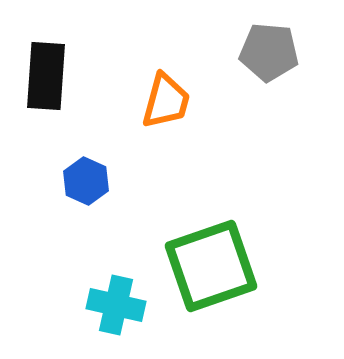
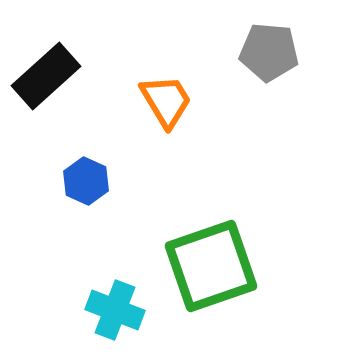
black rectangle: rotated 44 degrees clockwise
orange trapezoid: rotated 46 degrees counterclockwise
cyan cross: moved 1 px left, 5 px down; rotated 8 degrees clockwise
